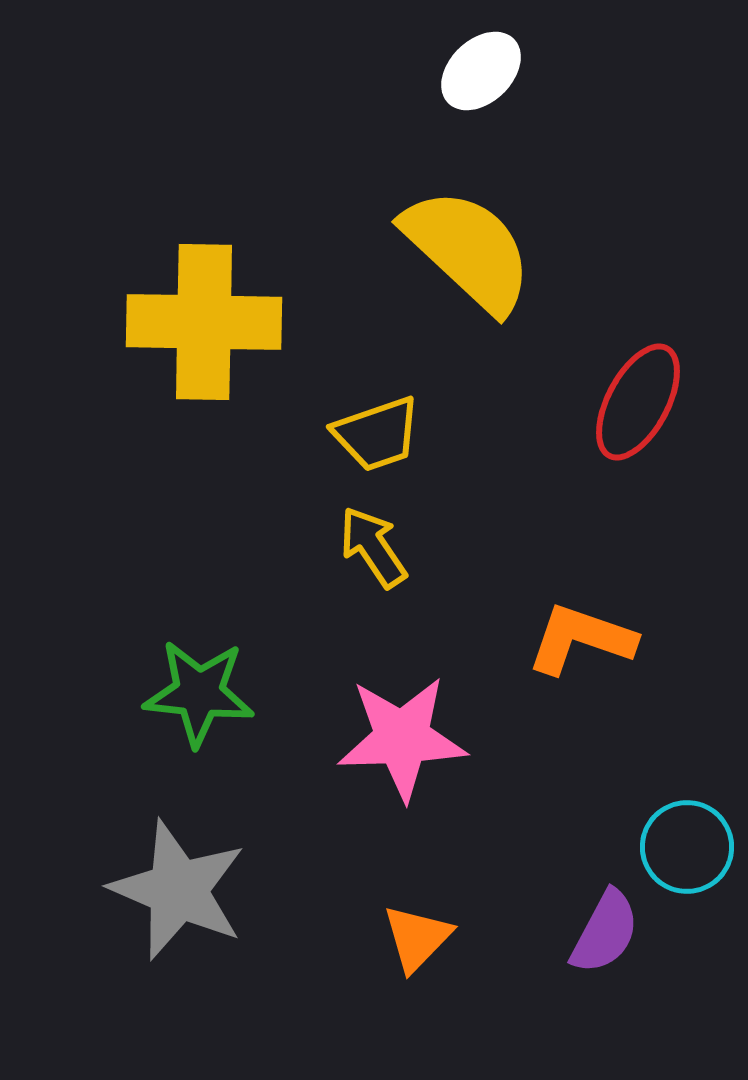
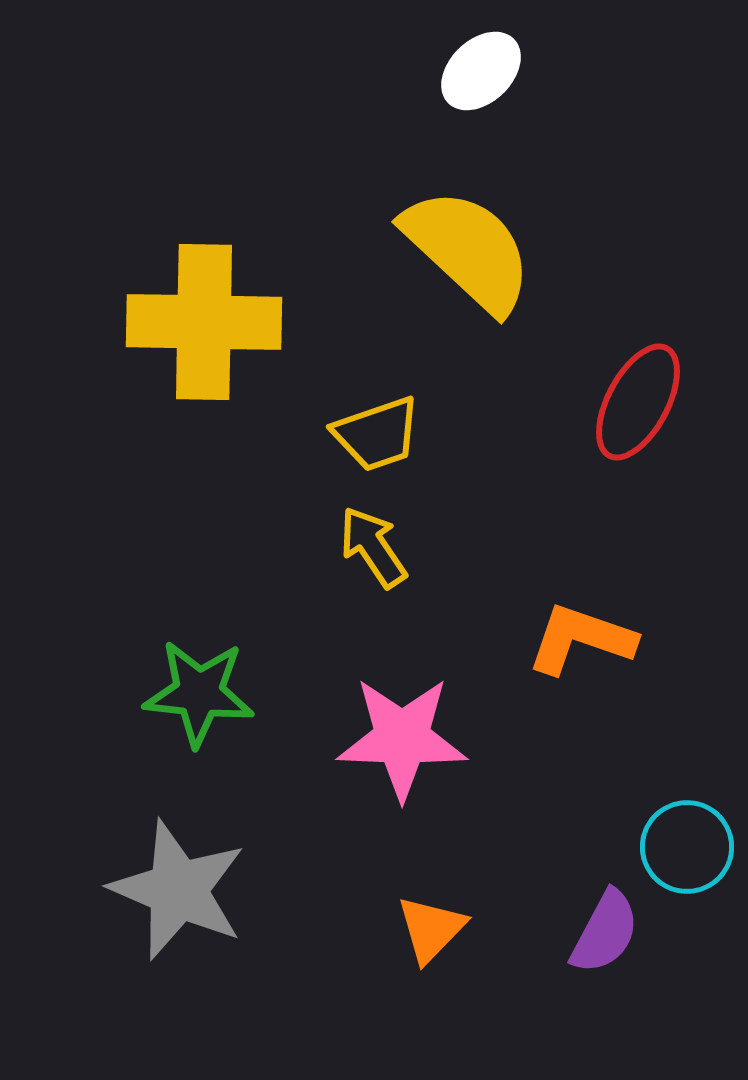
pink star: rotated 4 degrees clockwise
orange triangle: moved 14 px right, 9 px up
